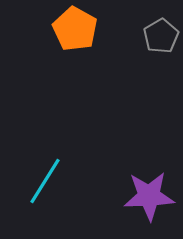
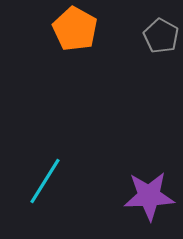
gray pentagon: rotated 12 degrees counterclockwise
